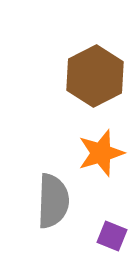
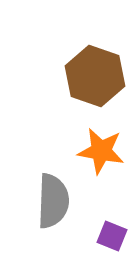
brown hexagon: rotated 14 degrees counterclockwise
orange star: moved 2 px up; rotated 27 degrees clockwise
